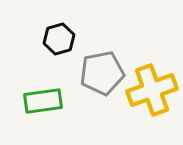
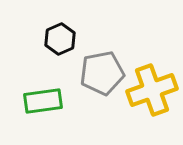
black hexagon: moved 1 px right; rotated 8 degrees counterclockwise
